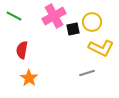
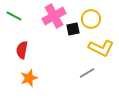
yellow circle: moved 1 px left, 3 px up
gray line: rotated 14 degrees counterclockwise
orange star: rotated 18 degrees clockwise
